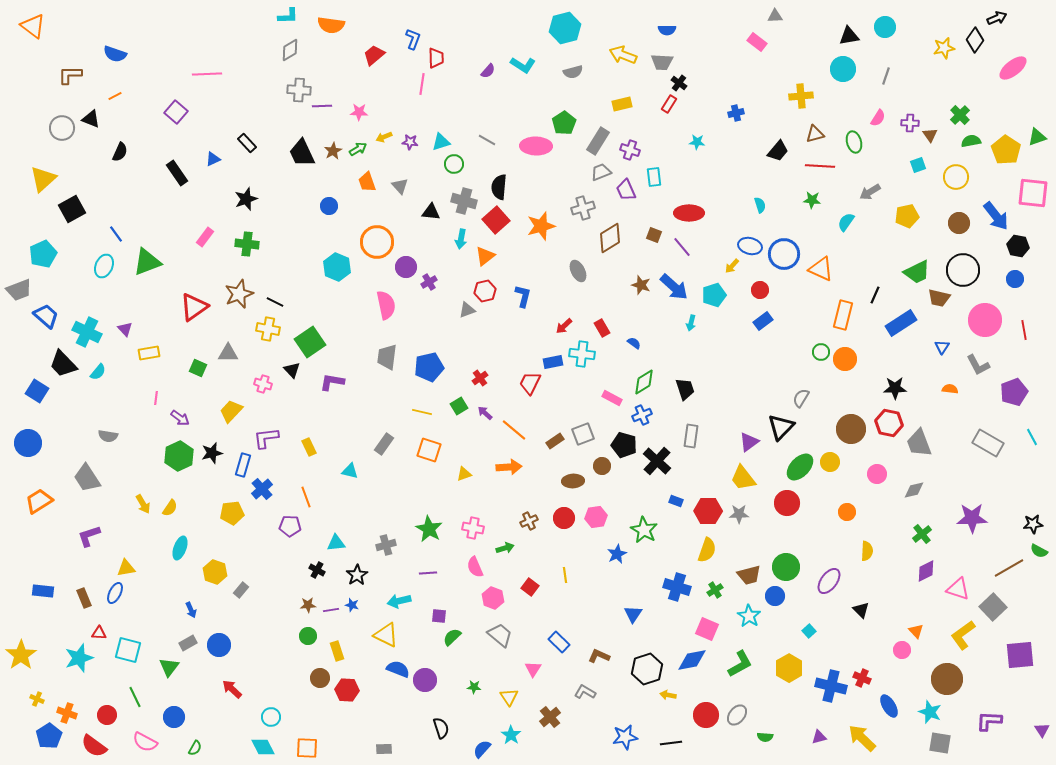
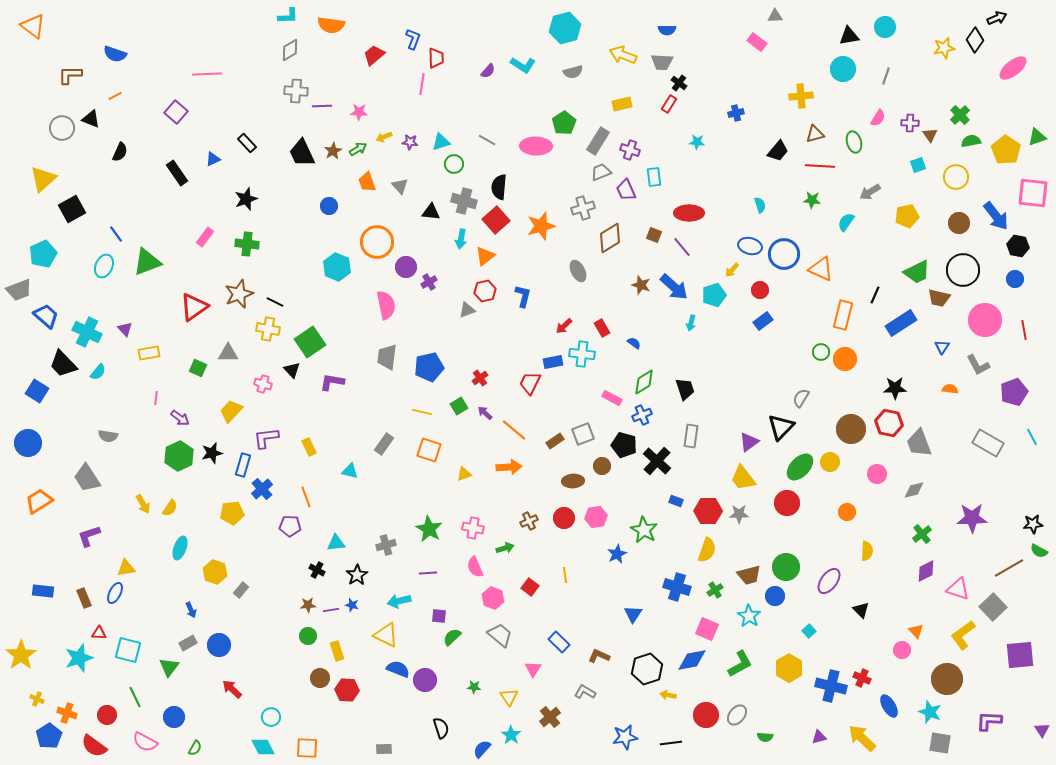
gray cross at (299, 90): moved 3 px left, 1 px down
yellow arrow at (732, 266): moved 4 px down
